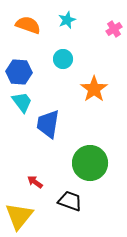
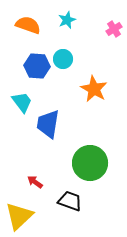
blue hexagon: moved 18 px right, 6 px up
orange star: rotated 8 degrees counterclockwise
yellow triangle: rotated 8 degrees clockwise
